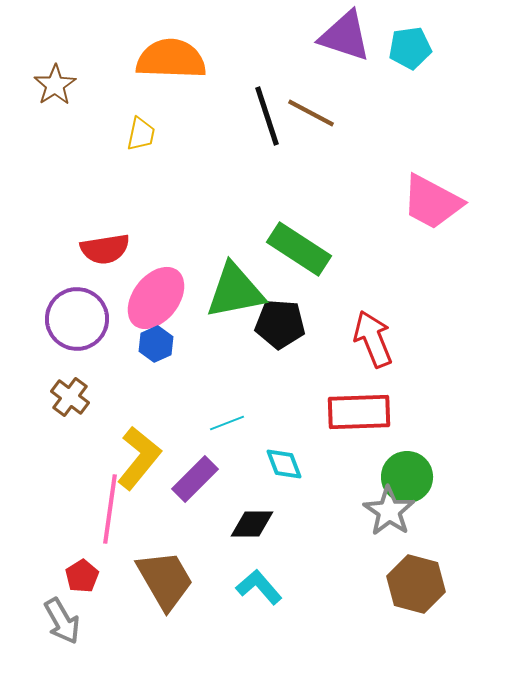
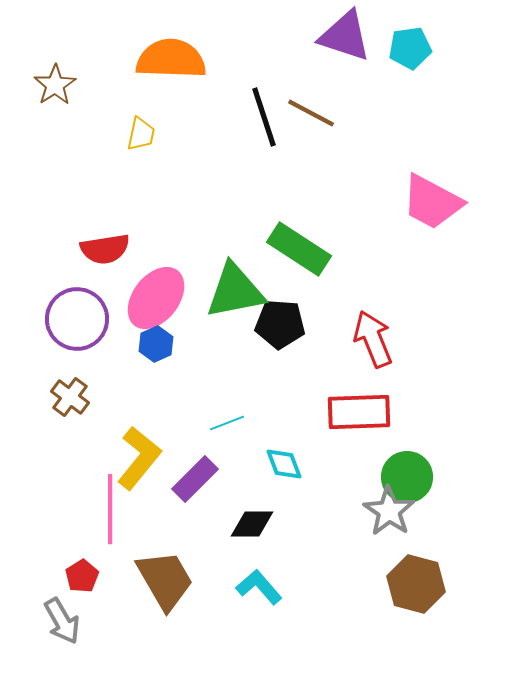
black line: moved 3 px left, 1 px down
pink line: rotated 8 degrees counterclockwise
